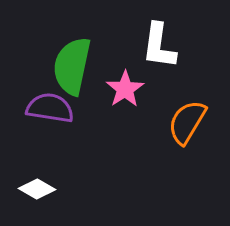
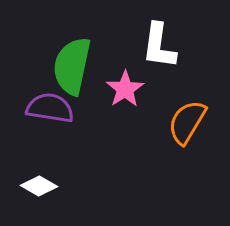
white diamond: moved 2 px right, 3 px up
